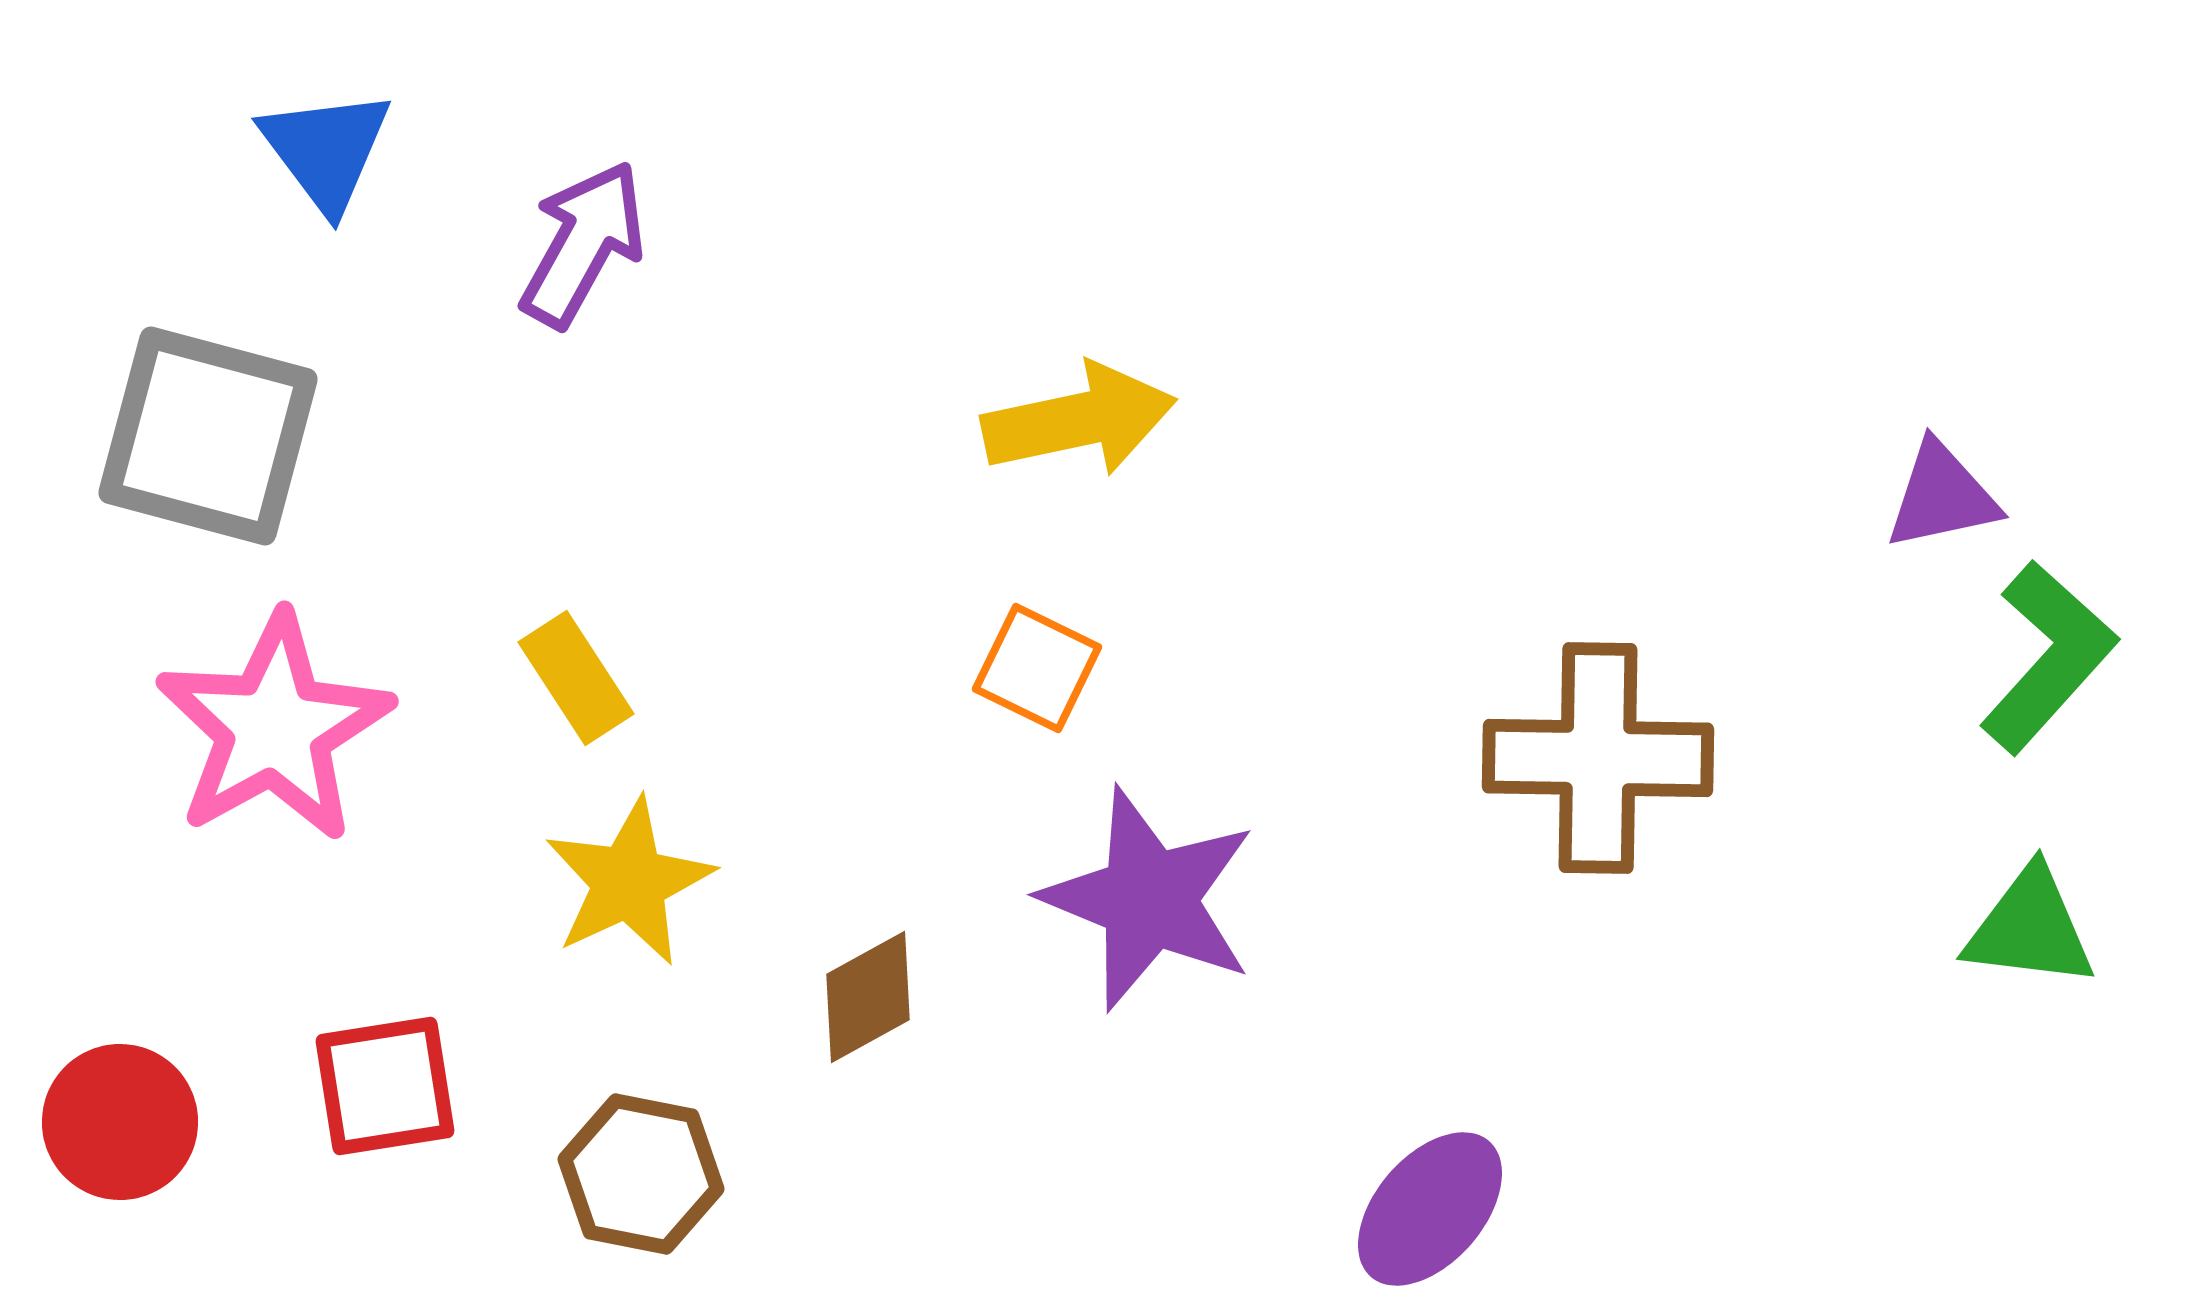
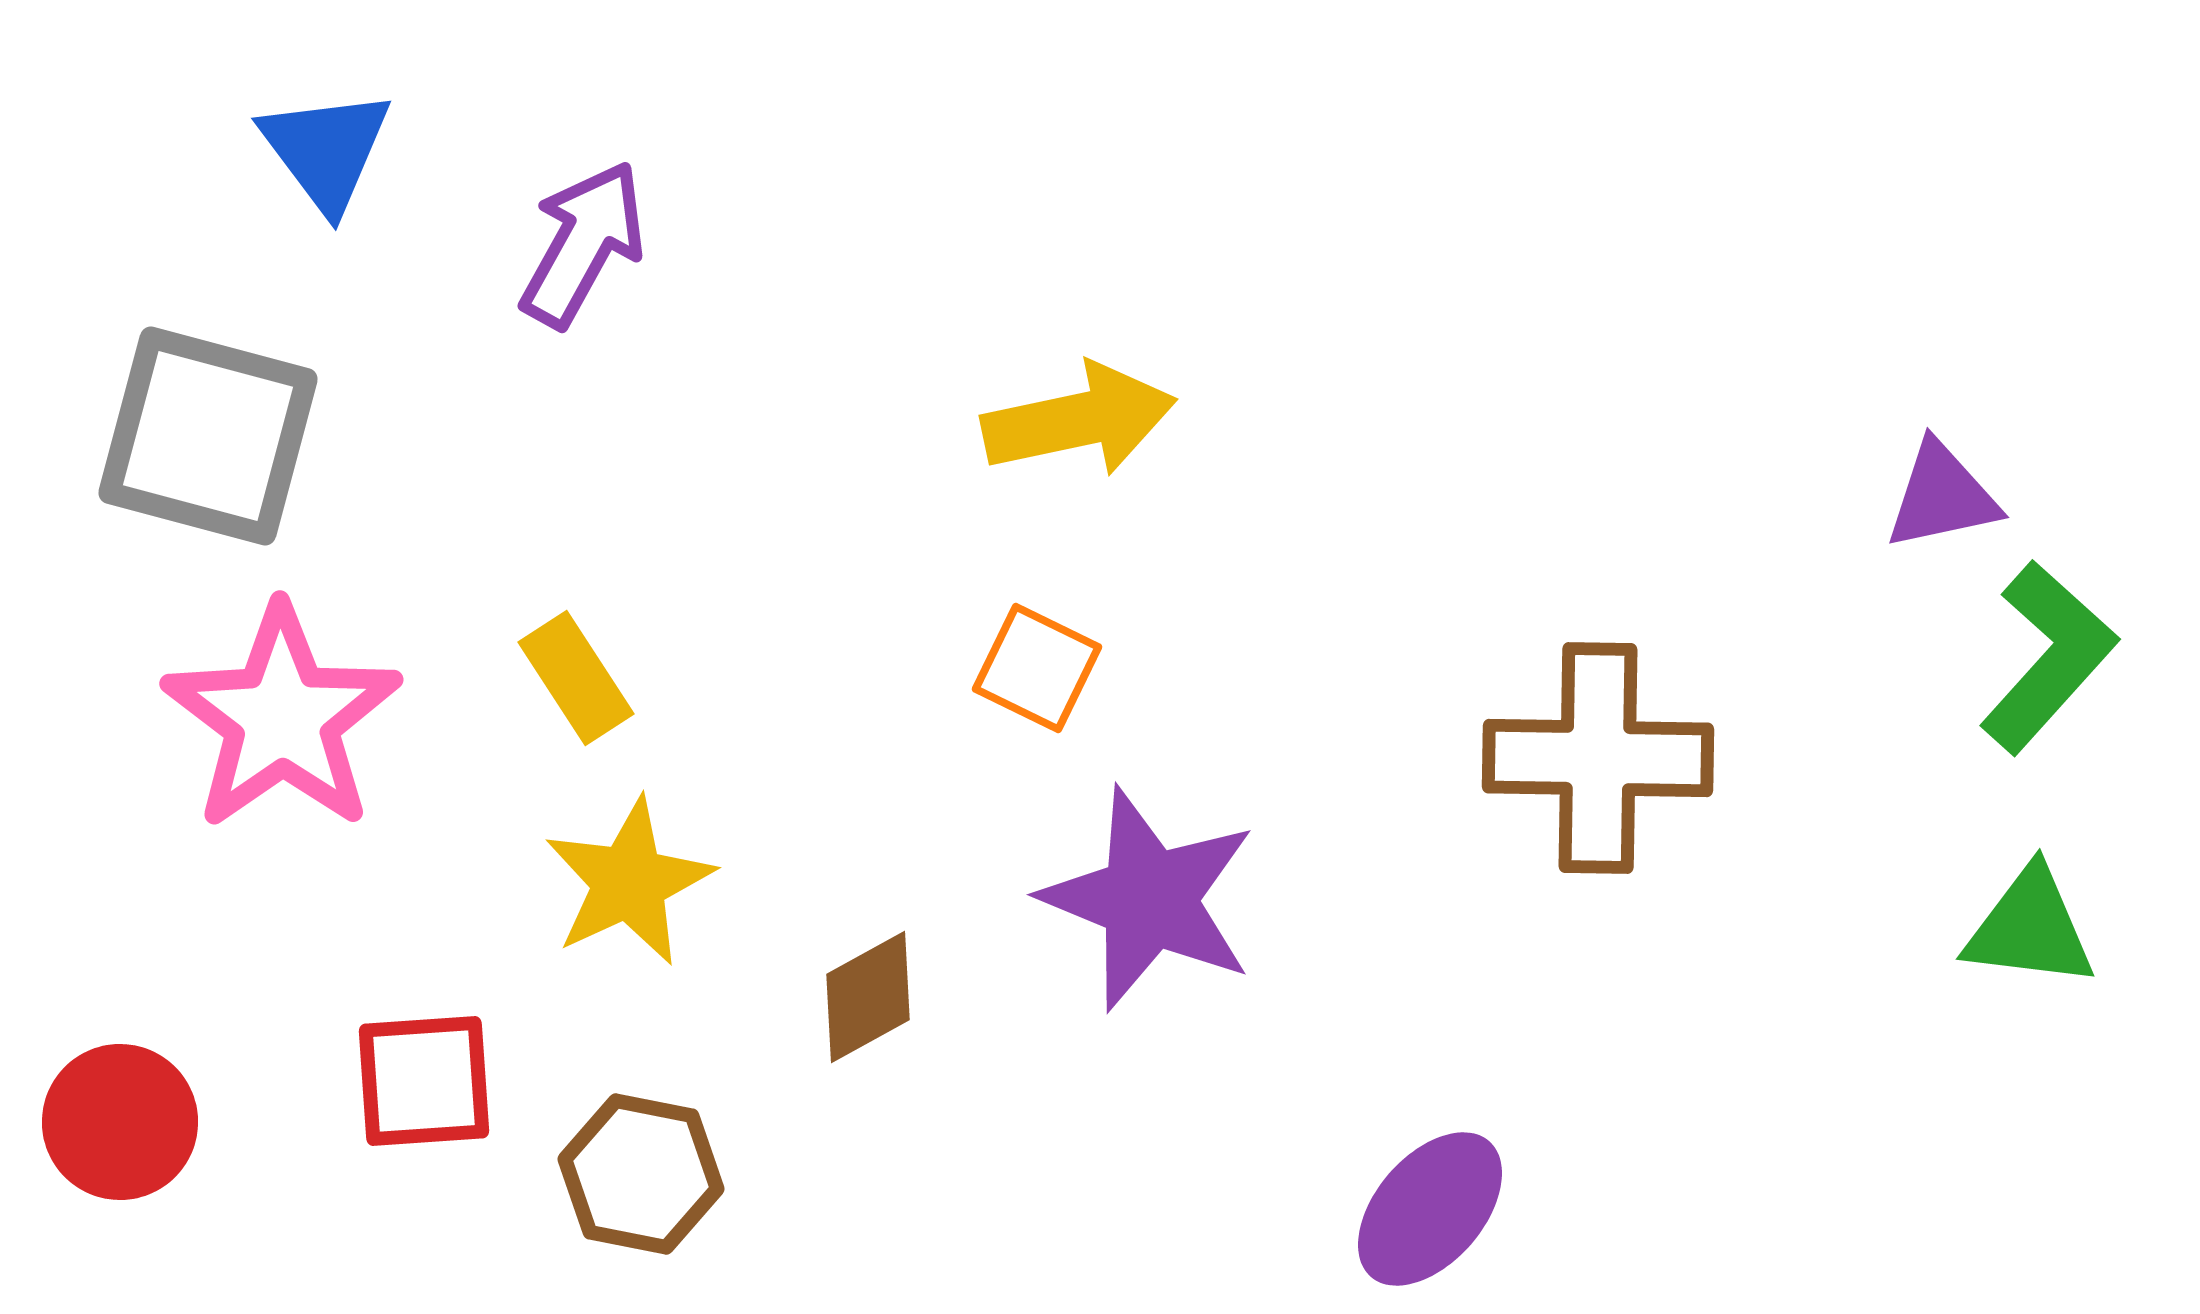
pink star: moved 8 px right, 10 px up; rotated 6 degrees counterclockwise
red square: moved 39 px right, 5 px up; rotated 5 degrees clockwise
